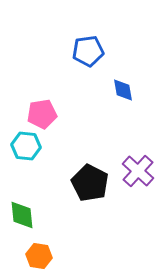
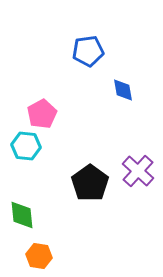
pink pentagon: rotated 20 degrees counterclockwise
black pentagon: rotated 9 degrees clockwise
